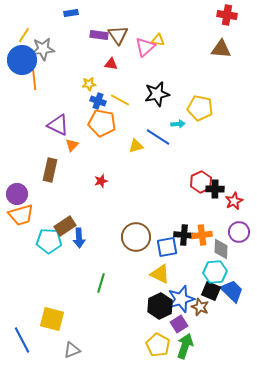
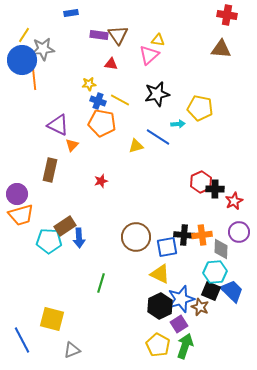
pink triangle at (145, 47): moved 4 px right, 8 px down
